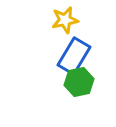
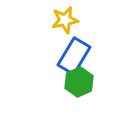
green hexagon: rotated 12 degrees counterclockwise
